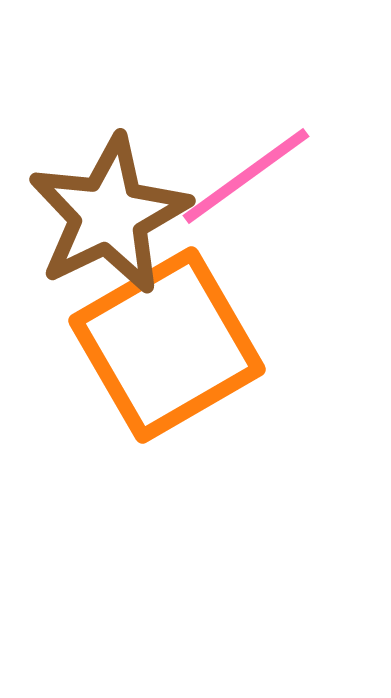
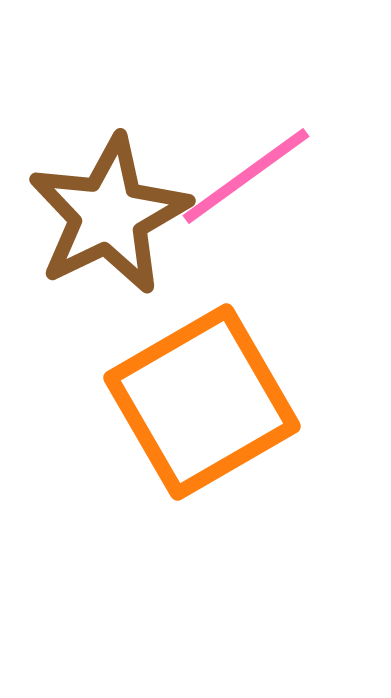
orange square: moved 35 px right, 57 px down
